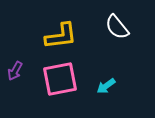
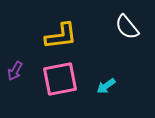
white semicircle: moved 10 px right
